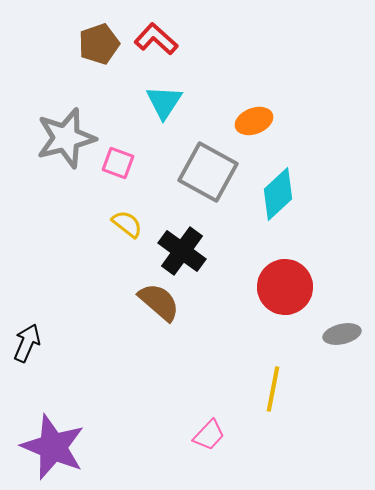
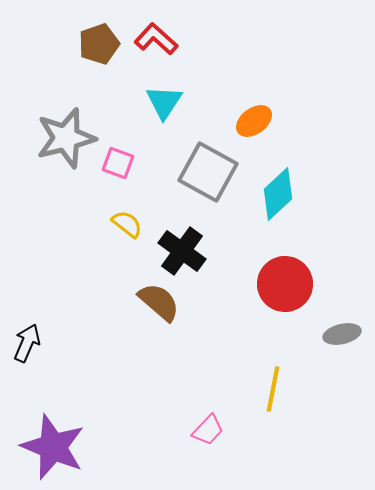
orange ellipse: rotated 15 degrees counterclockwise
red circle: moved 3 px up
pink trapezoid: moved 1 px left, 5 px up
